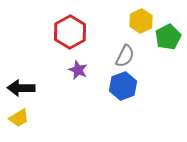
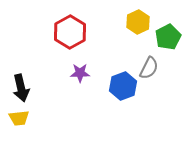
yellow hexagon: moved 3 px left, 1 px down
gray semicircle: moved 24 px right, 12 px down
purple star: moved 2 px right, 3 px down; rotated 24 degrees counterclockwise
black arrow: rotated 104 degrees counterclockwise
yellow trapezoid: rotated 25 degrees clockwise
